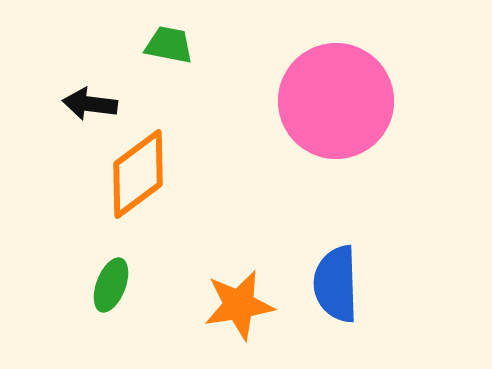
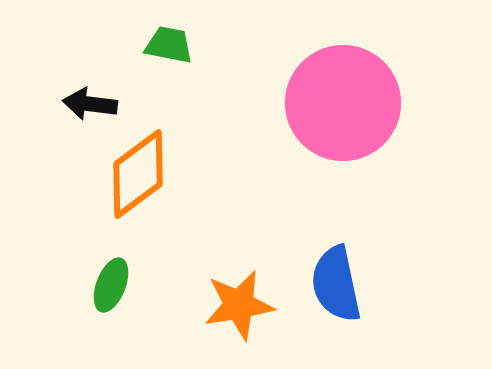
pink circle: moved 7 px right, 2 px down
blue semicircle: rotated 10 degrees counterclockwise
